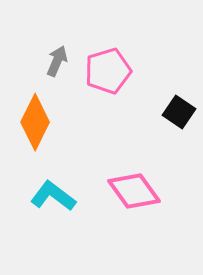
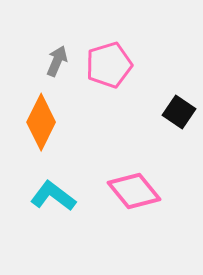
pink pentagon: moved 1 px right, 6 px up
orange diamond: moved 6 px right
pink diamond: rotated 4 degrees counterclockwise
